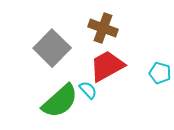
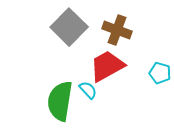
brown cross: moved 14 px right, 2 px down
gray square: moved 17 px right, 21 px up
green semicircle: rotated 141 degrees clockwise
